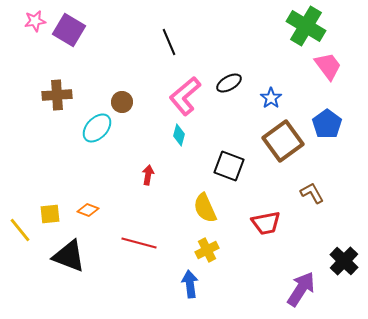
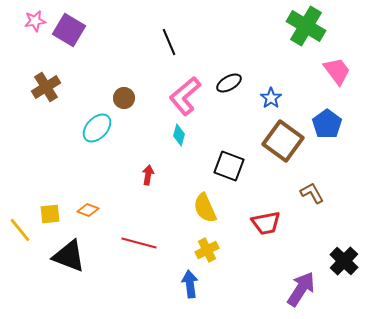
pink trapezoid: moved 9 px right, 5 px down
brown cross: moved 11 px left, 8 px up; rotated 28 degrees counterclockwise
brown circle: moved 2 px right, 4 px up
brown square: rotated 18 degrees counterclockwise
